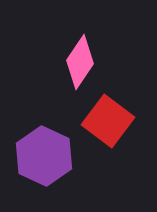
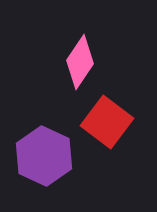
red square: moved 1 px left, 1 px down
